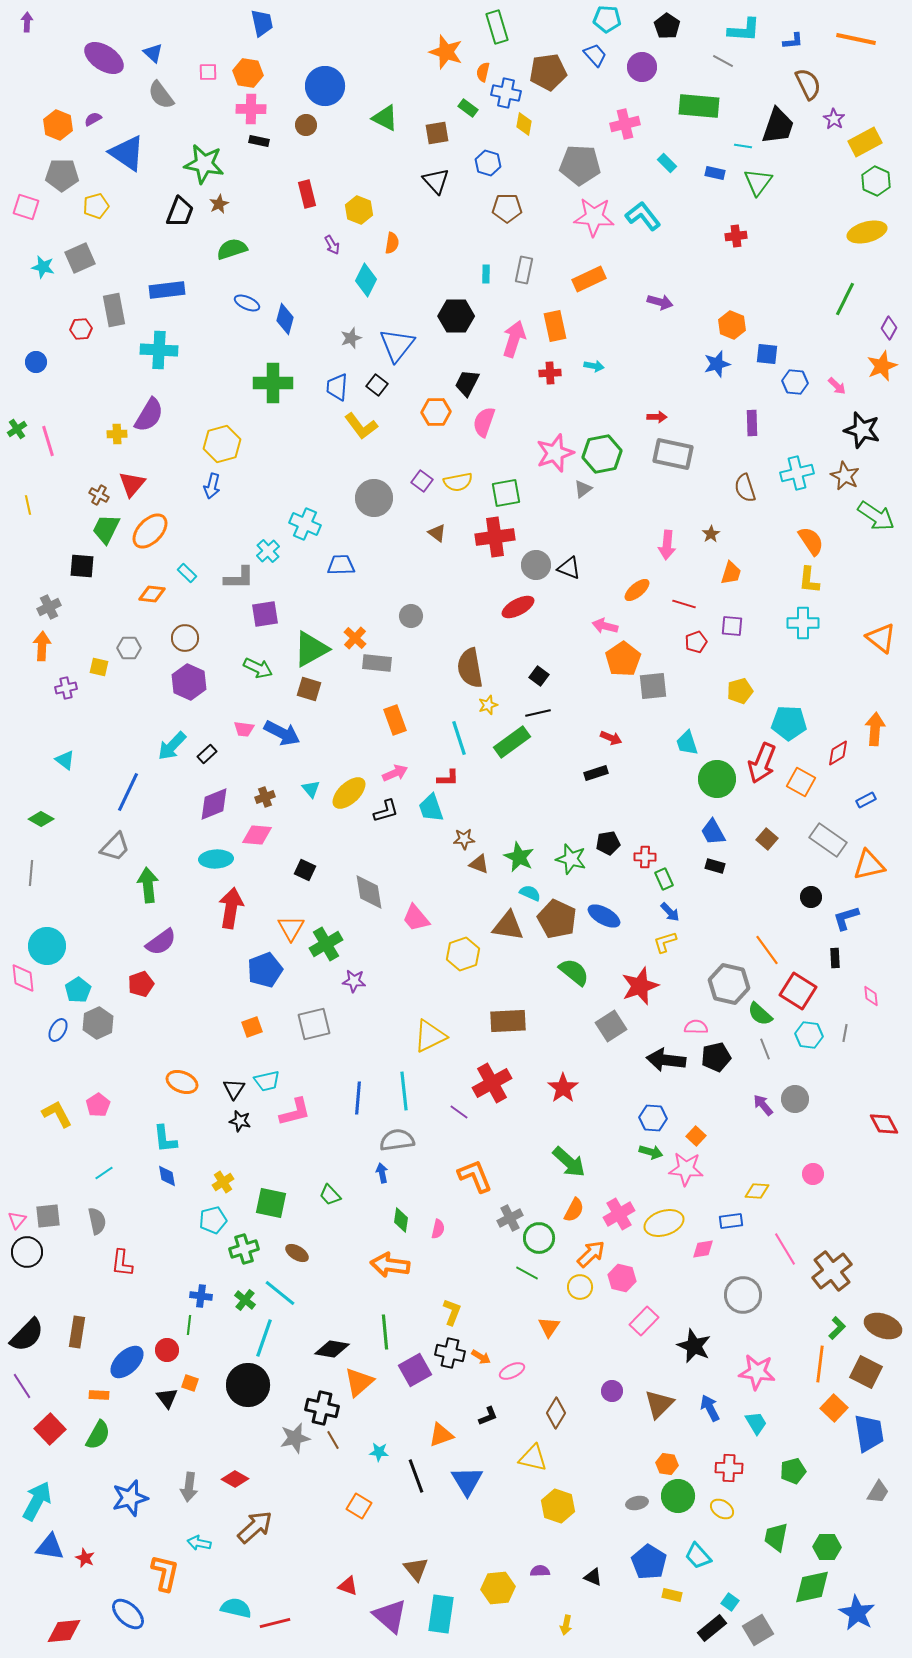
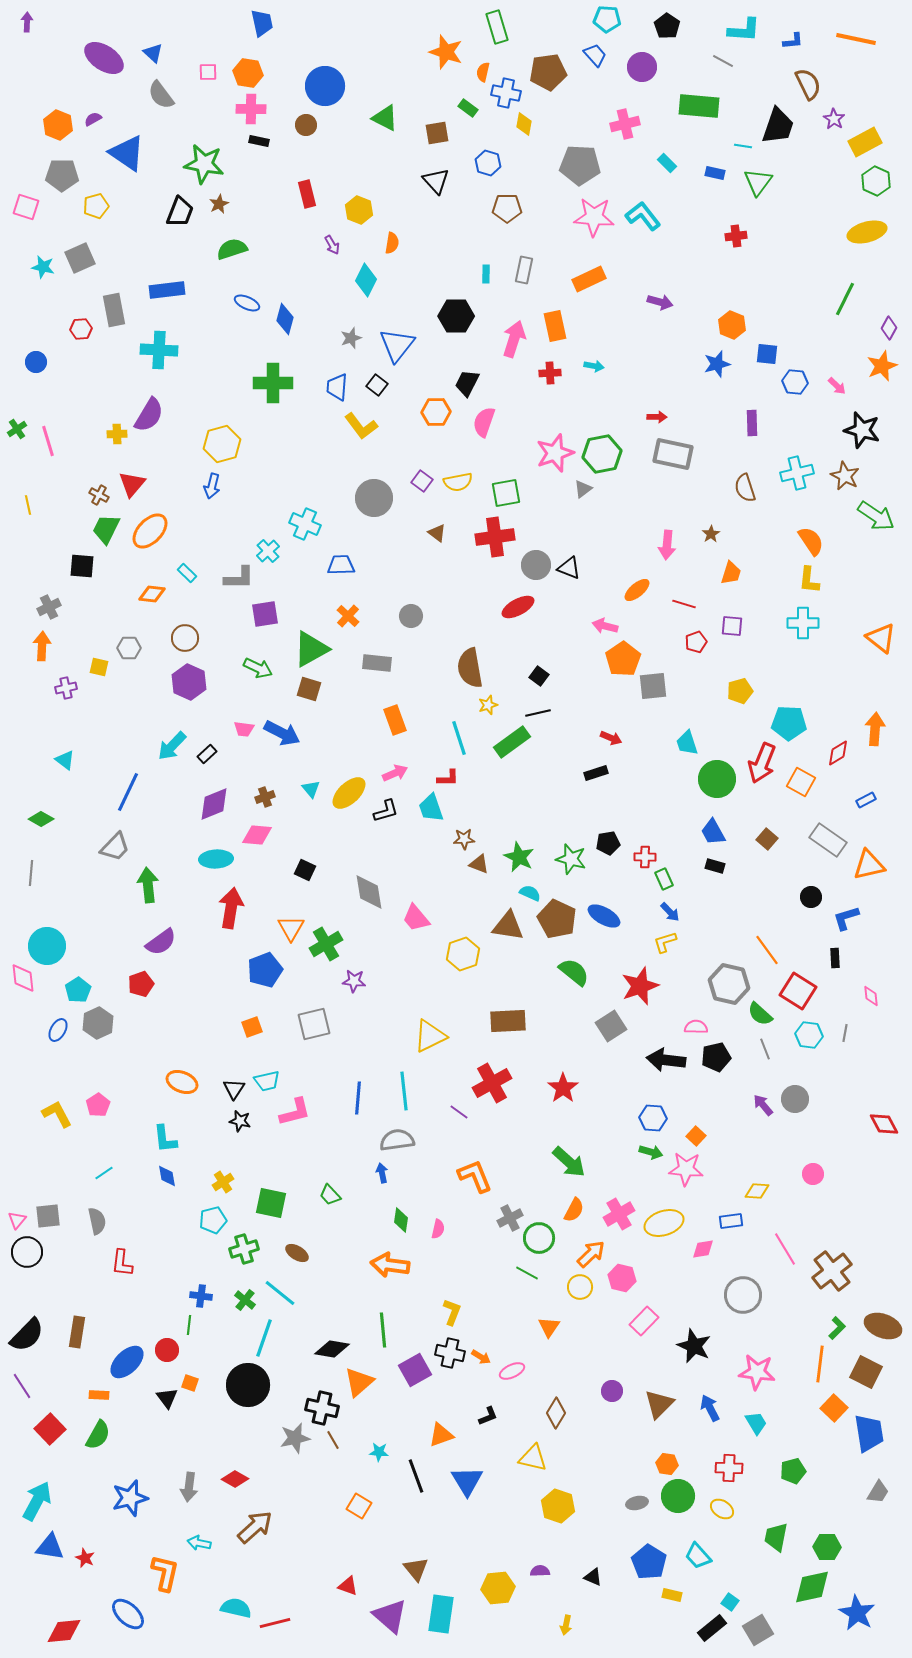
orange cross at (355, 638): moved 7 px left, 22 px up
green line at (385, 1332): moved 2 px left, 2 px up
